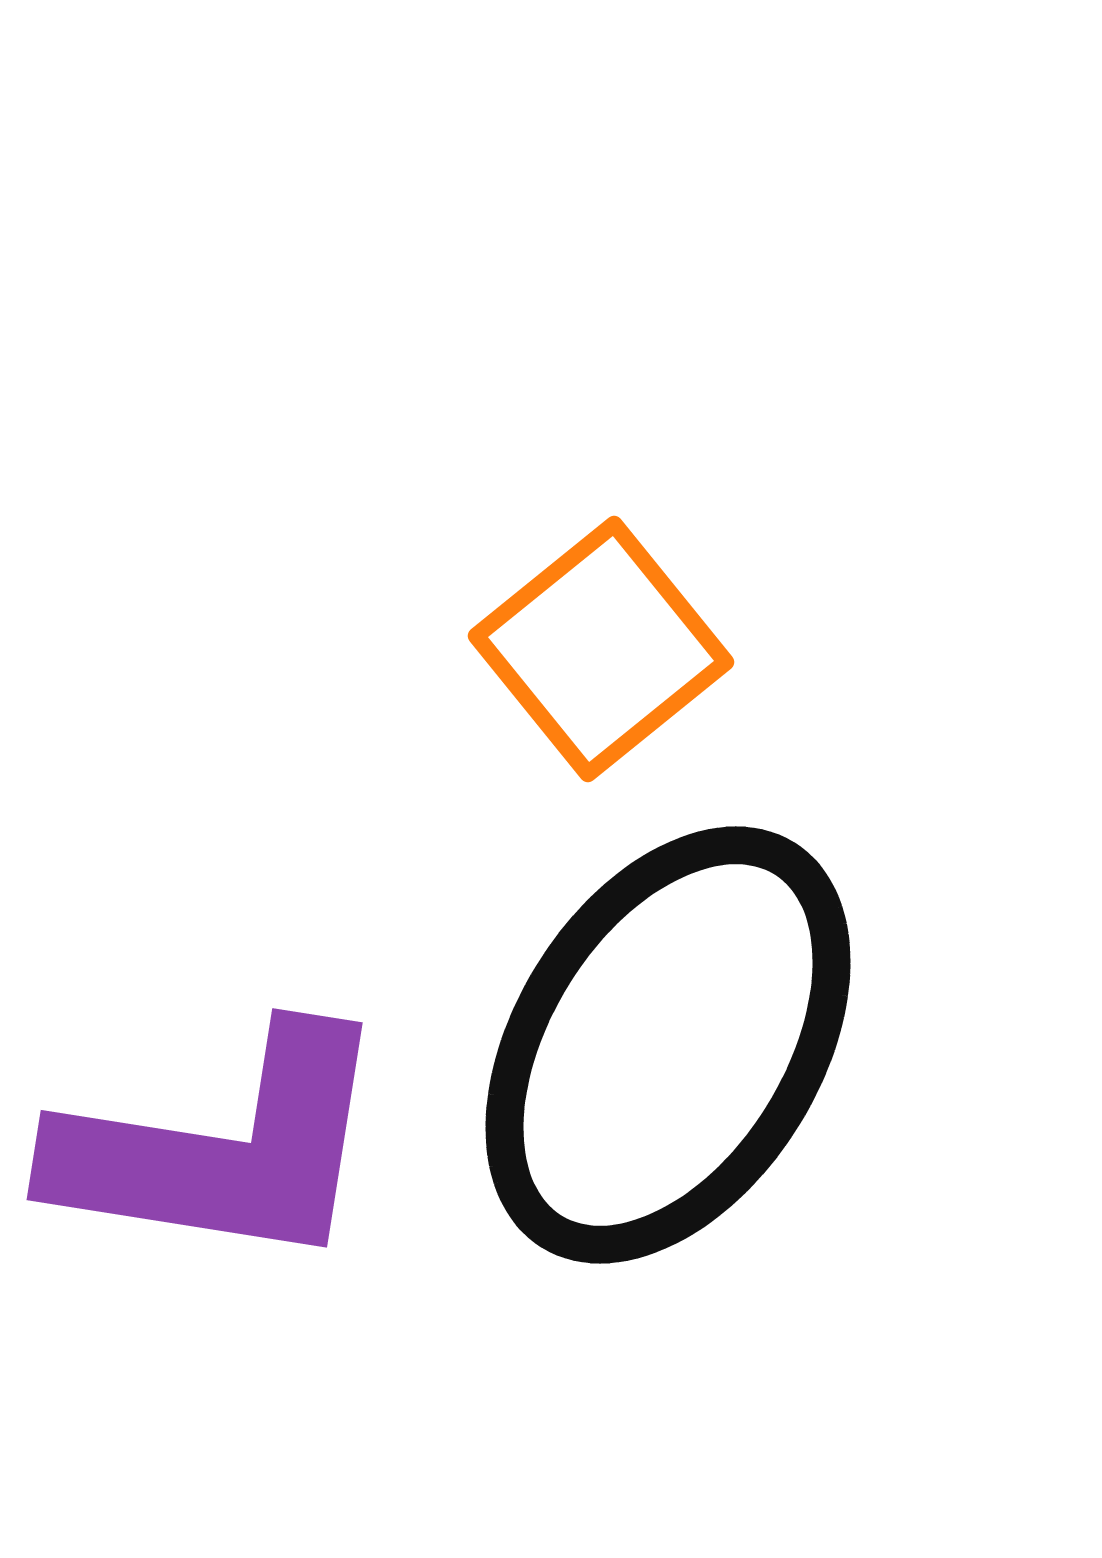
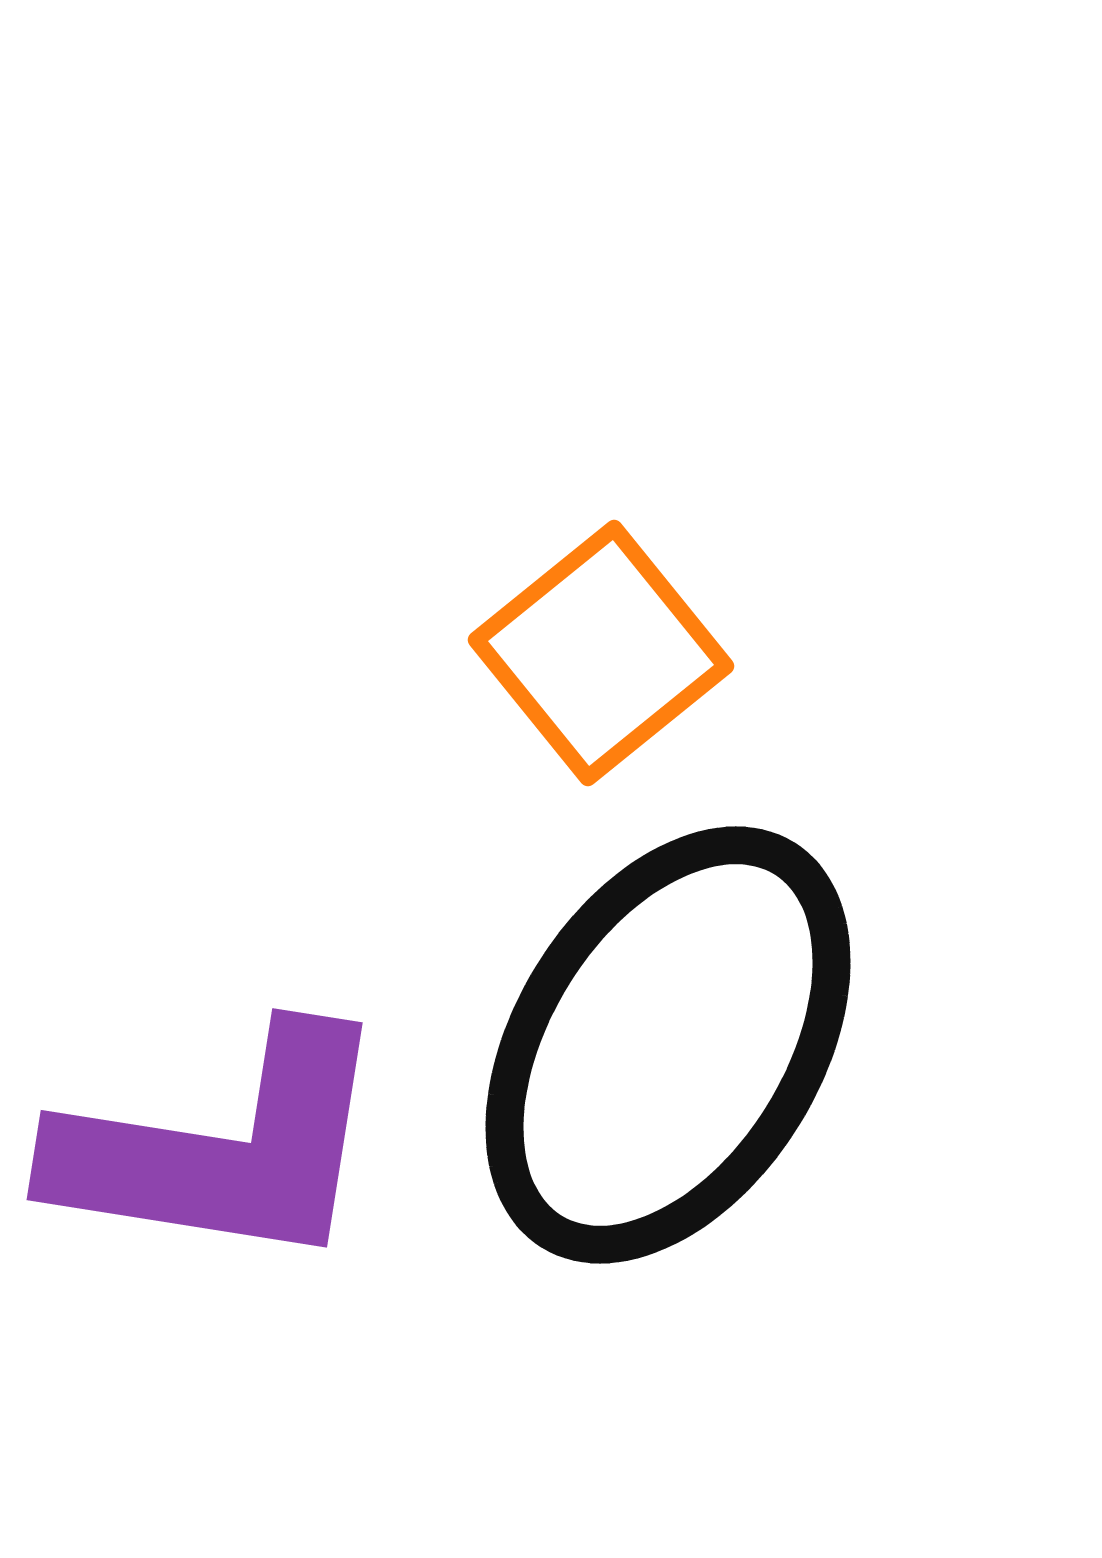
orange square: moved 4 px down
